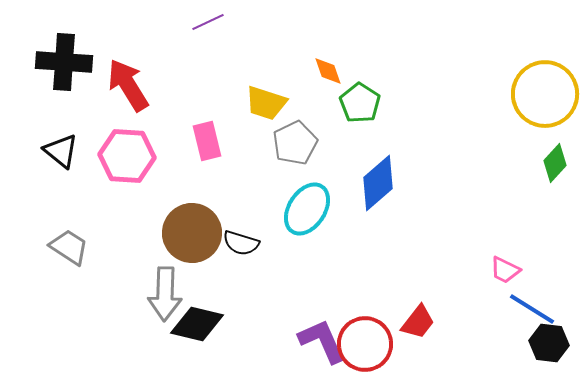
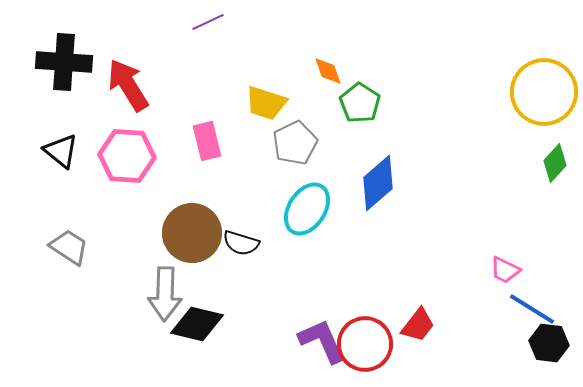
yellow circle: moved 1 px left, 2 px up
red trapezoid: moved 3 px down
